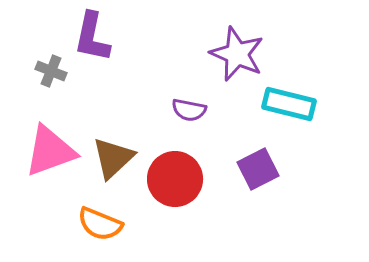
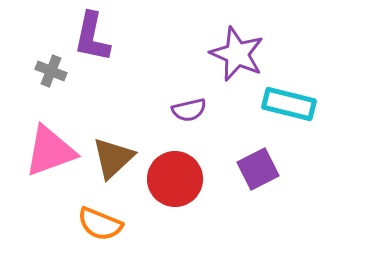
purple semicircle: rotated 24 degrees counterclockwise
